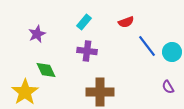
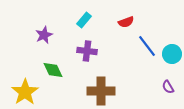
cyan rectangle: moved 2 px up
purple star: moved 7 px right, 1 px down
cyan circle: moved 2 px down
green diamond: moved 7 px right
brown cross: moved 1 px right, 1 px up
